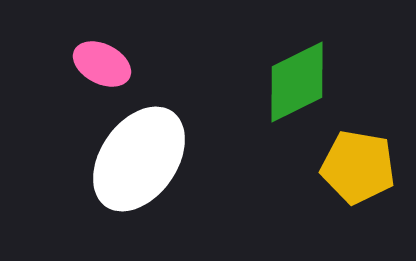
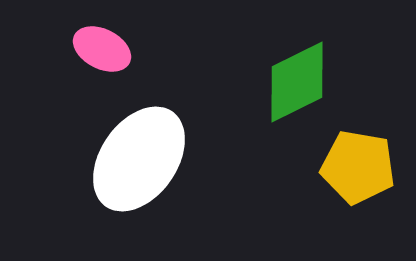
pink ellipse: moved 15 px up
